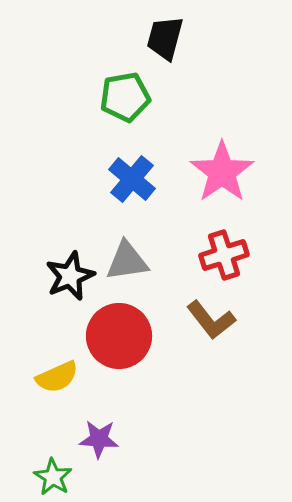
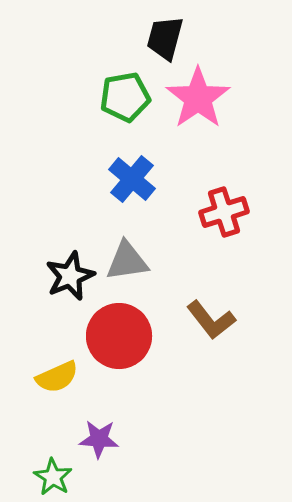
pink star: moved 24 px left, 74 px up
red cross: moved 43 px up
